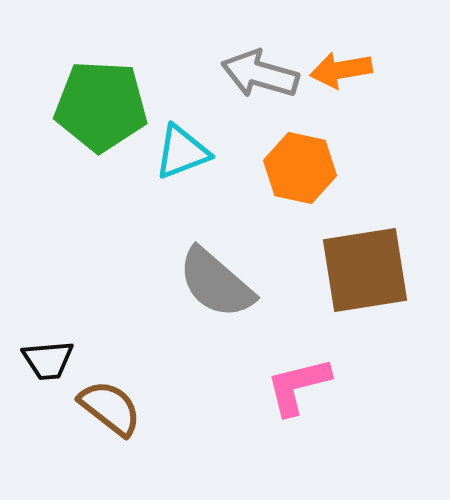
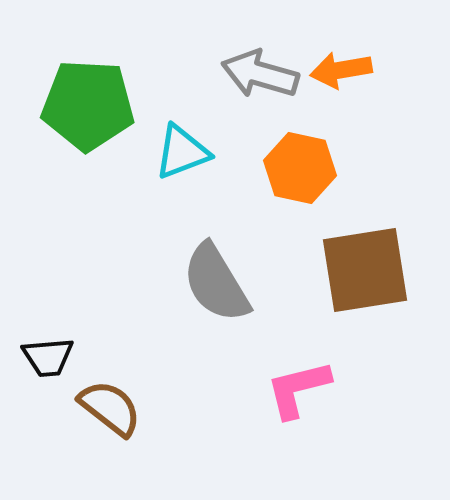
green pentagon: moved 13 px left, 1 px up
gray semicircle: rotated 18 degrees clockwise
black trapezoid: moved 3 px up
pink L-shape: moved 3 px down
